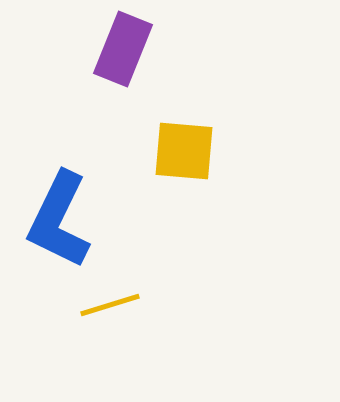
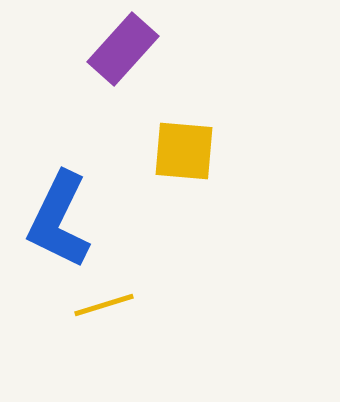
purple rectangle: rotated 20 degrees clockwise
yellow line: moved 6 px left
